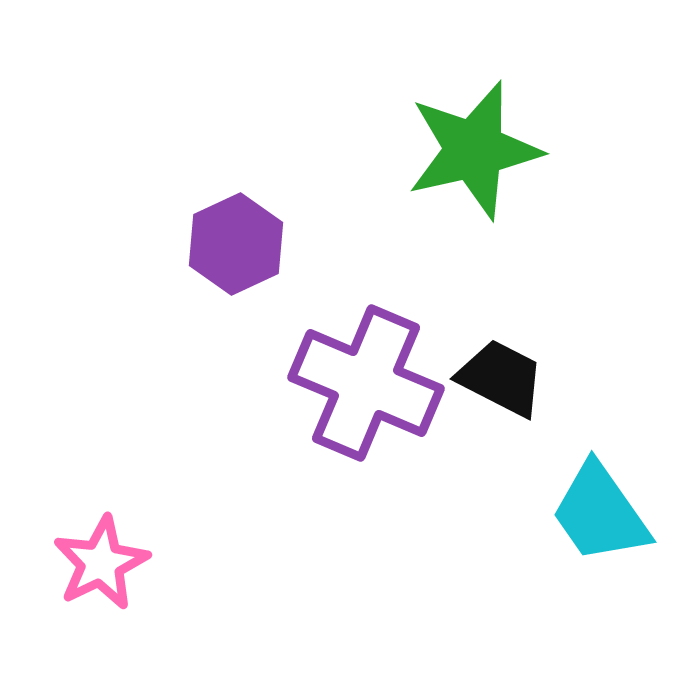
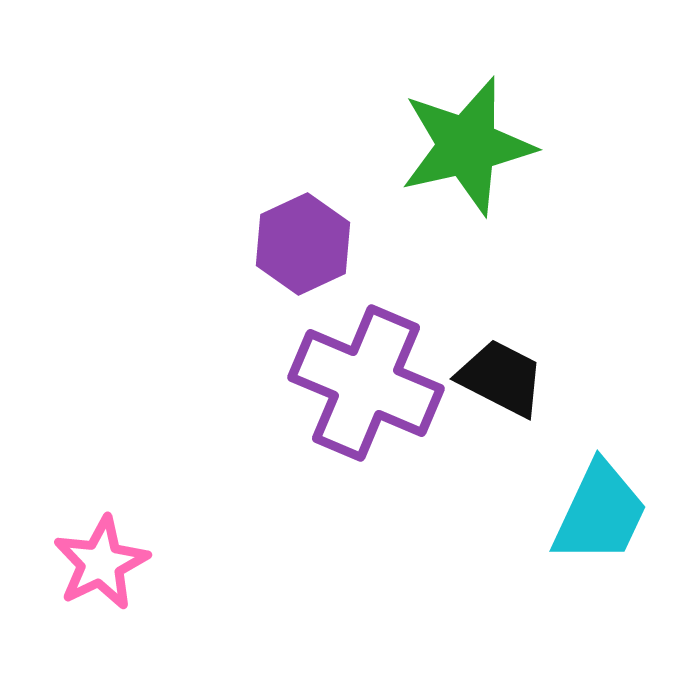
green star: moved 7 px left, 4 px up
purple hexagon: moved 67 px right
cyan trapezoid: rotated 120 degrees counterclockwise
